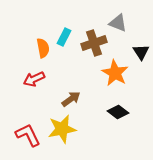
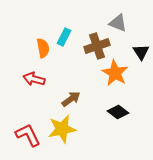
brown cross: moved 3 px right, 3 px down
red arrow: rotated 40 degrees clockwise
